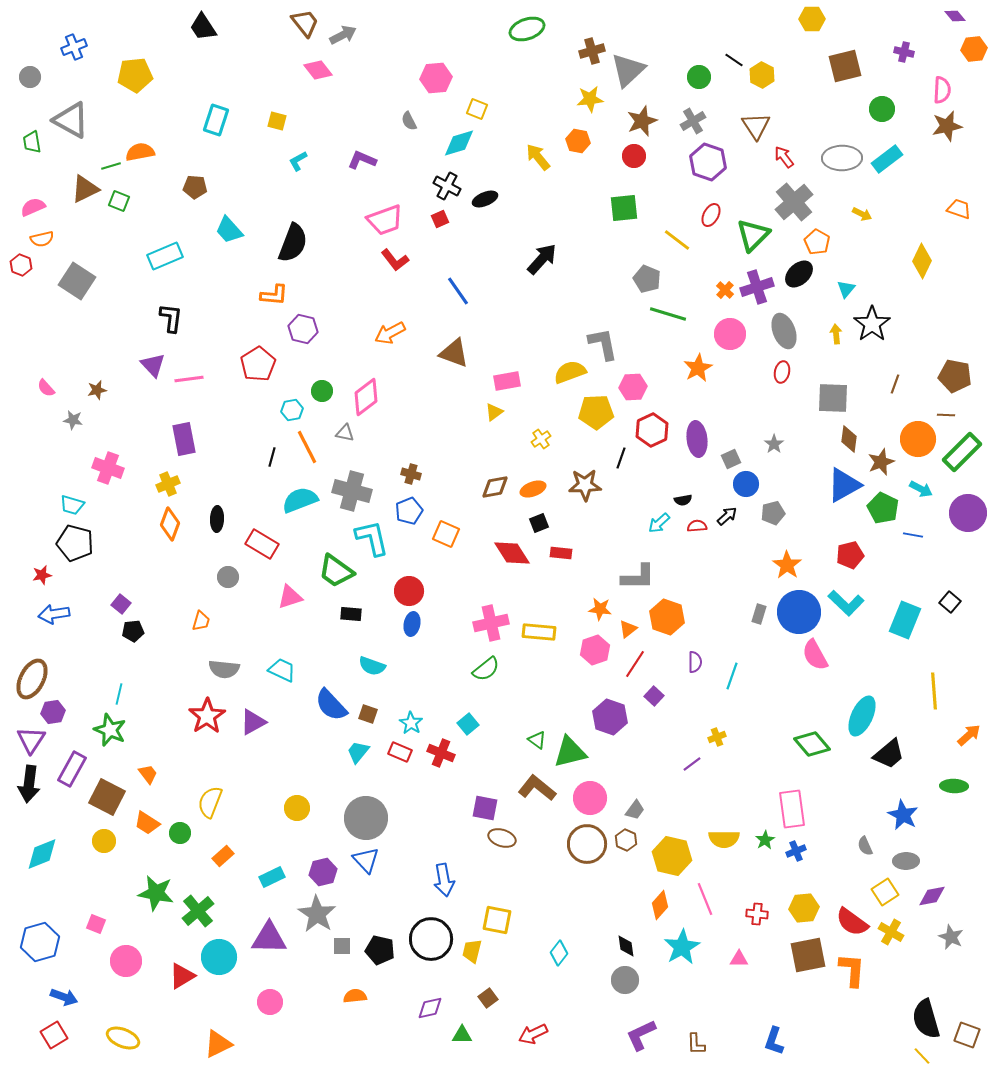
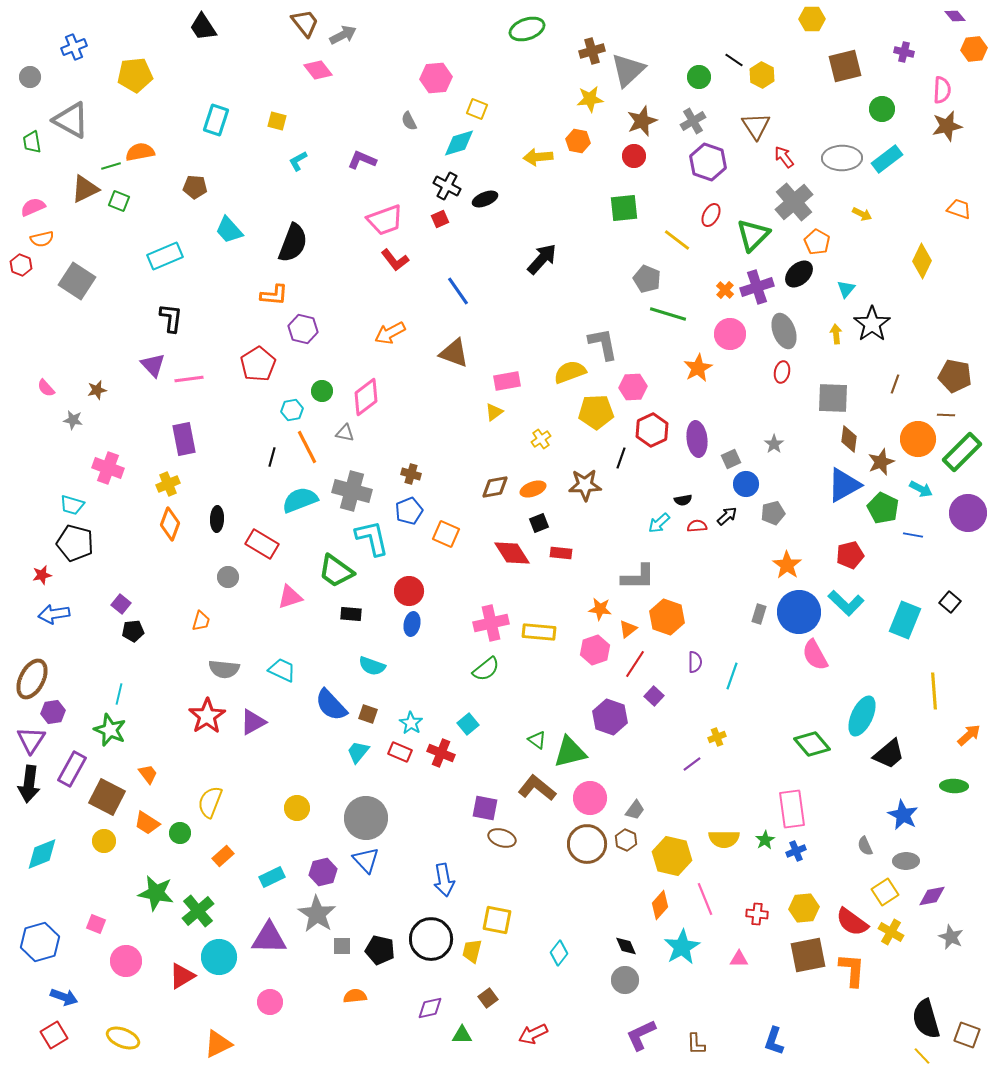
yellow arrow at (538, 157): rotated 56 degrees counterclockwise
black diamond at (626, 946): rotated 15 degrees counterclockwise
